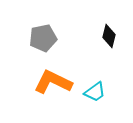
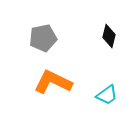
cyan trapezoid: moved 12 px right, 3 px down
